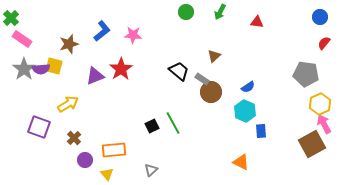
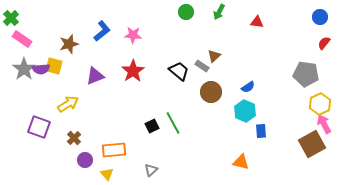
green arrow: moved 1 px left
red star: moved 12 px right, 2 px down
gray rectangle: moved 13 px up
orange triangle: rotated 12 degrees counterclockwise
